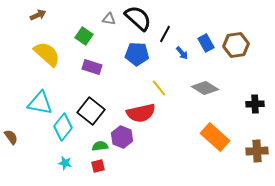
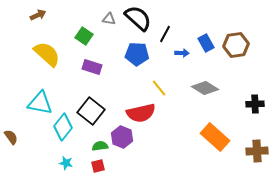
blue arrow: rotated 48 degrees counterclockwise
cyan star: moved 1 px right
